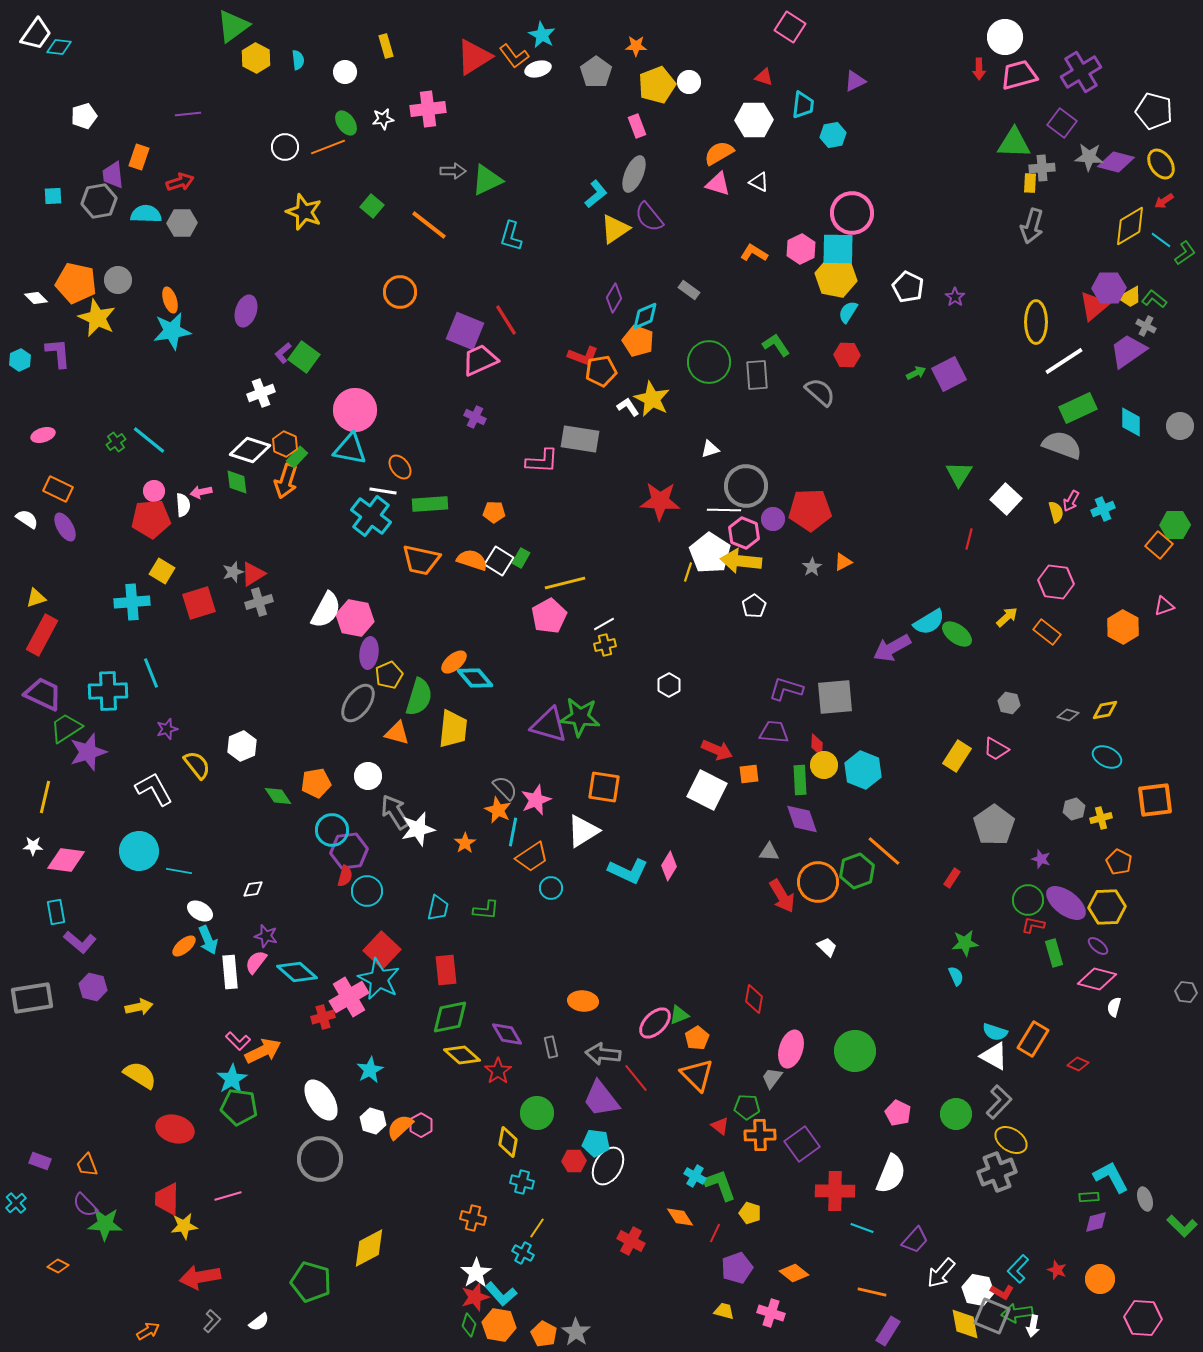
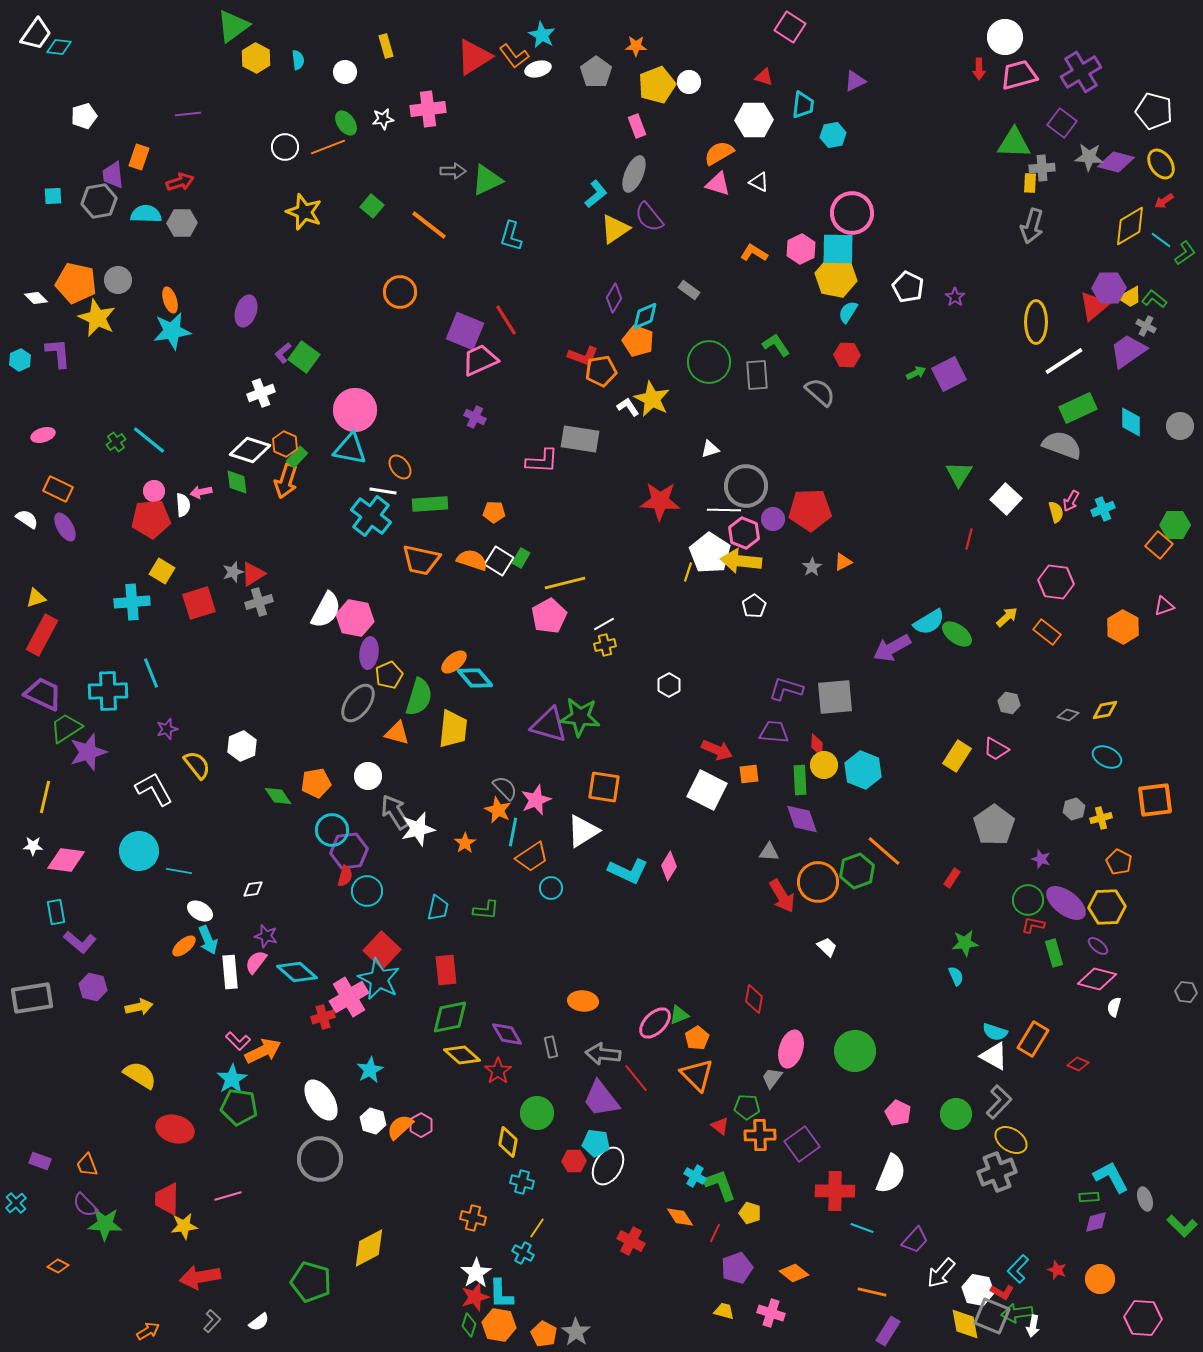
cyan L-shape at (501, 1294): rotated 40 degrees clockwise
